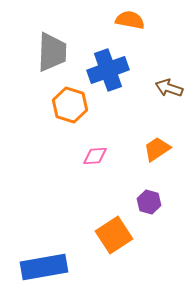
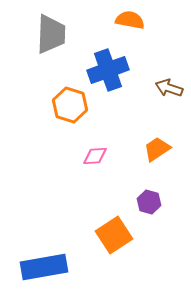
gray trapezoid: moved 1 px left, 18 px up
